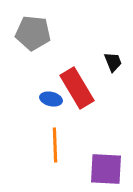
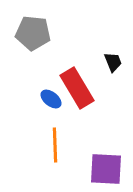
blue ellipse: rotated 25 degrees clockwise
